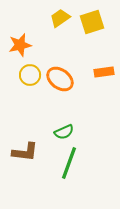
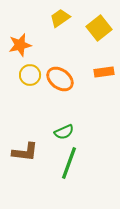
yellow square: moved 7 px right, 6 px down; rotated 20 degrees counterclockwise
